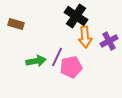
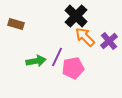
black cross: rotated 10 degrees clockwise
orange arrow: rotated 140 degrees clockwise
purple cross: rotated 12 degrees counterclockwise
pink pentagon: moved 2 px right, 1 px down
